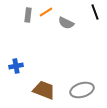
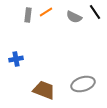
black line: rotated 14 degrees counterclockwise
gray semicircle: moved 8 px right, 6 px up
blue cross: moved 7 px up
gray ellipse: moved 1 px right, 6 px up
